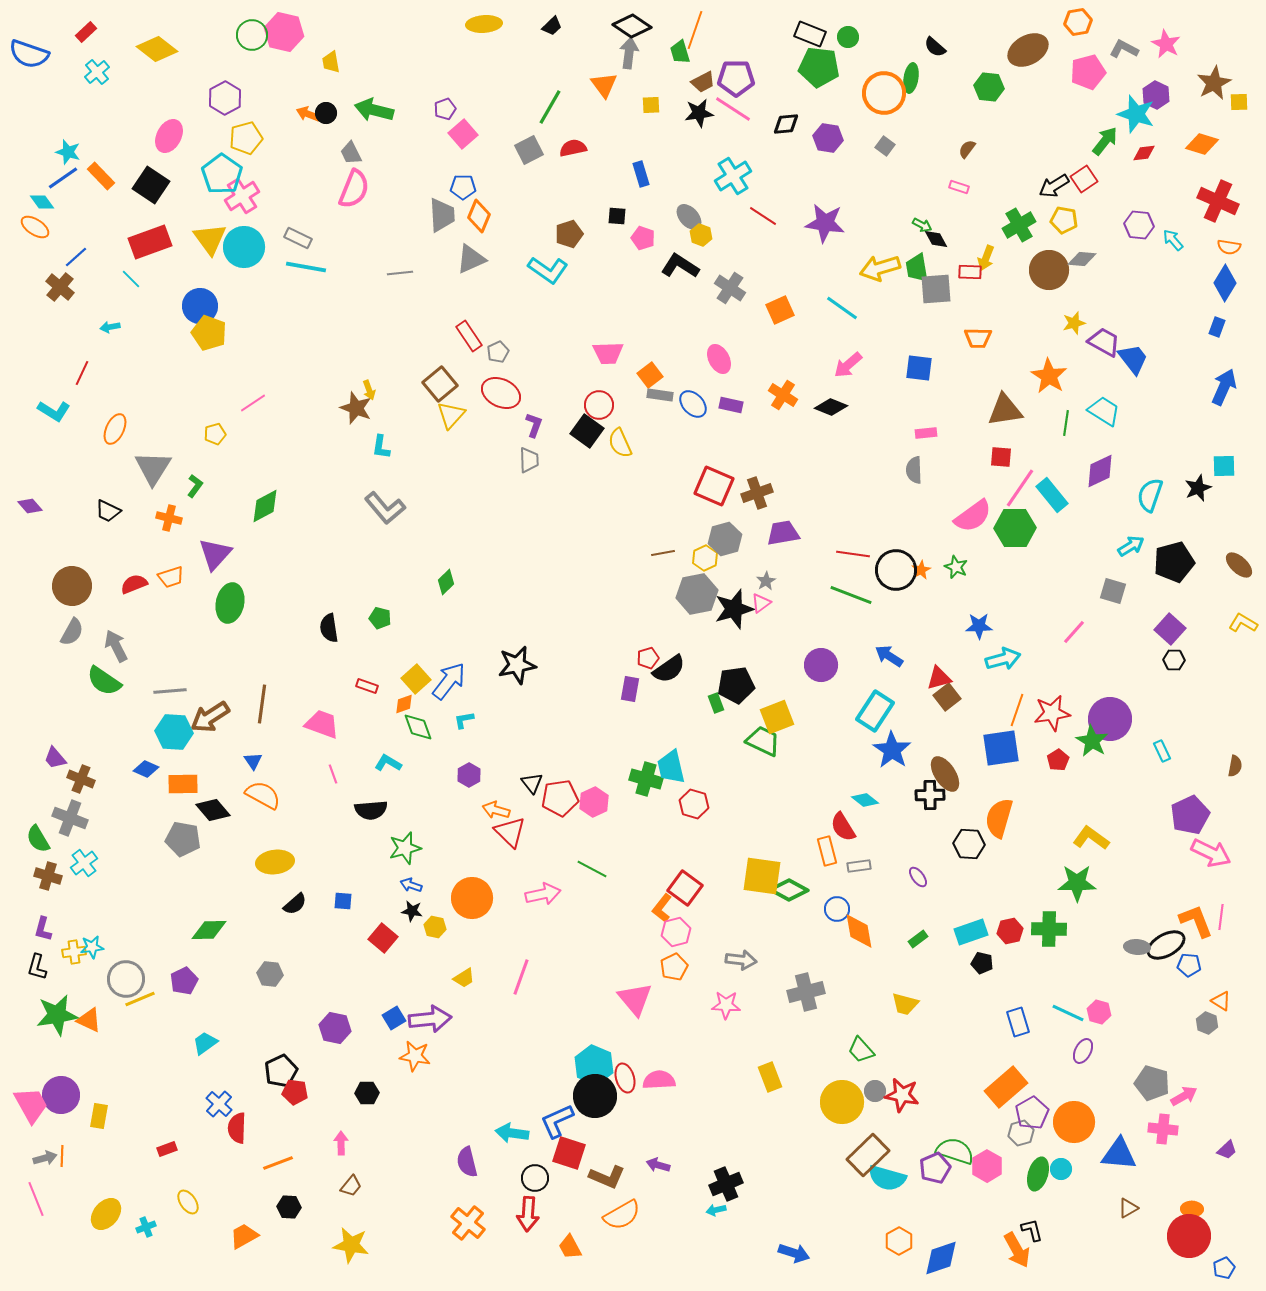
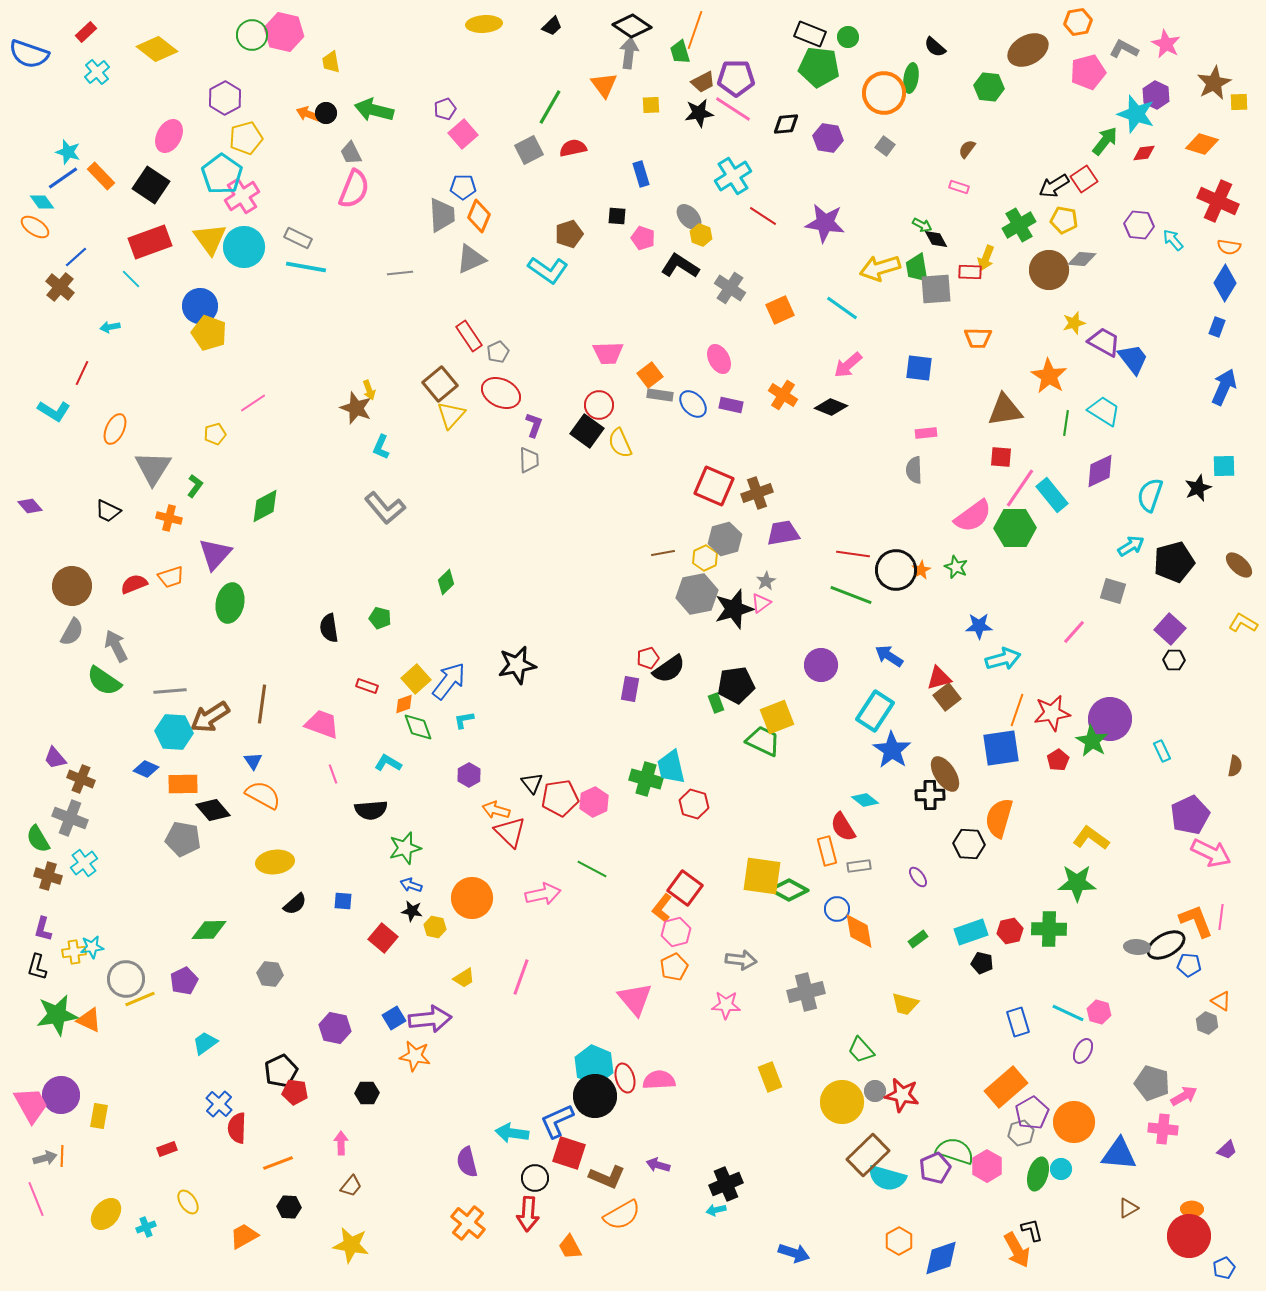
cyan L-shape at (381, 447): rotated 15 degrees clockwise
